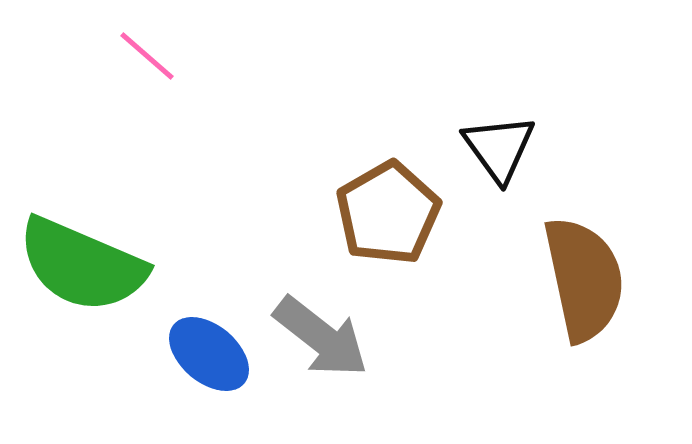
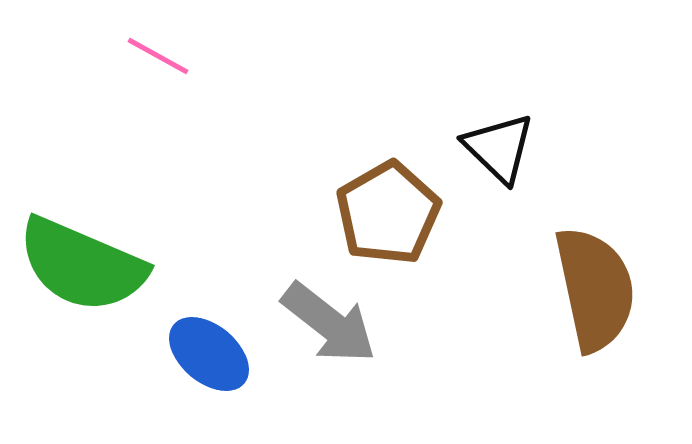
pink line: moved 11 px right; rotated 12 degrees counterclockwise
black triangle: rotated 10 degrees counterclockwise
brown semicircle: moved 11 px right, 10 px down
gray arrow: moved 8 px right, 14 px up
